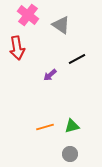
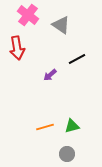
gray circle: moved 3 px left
